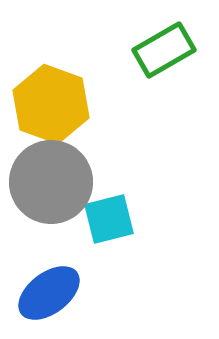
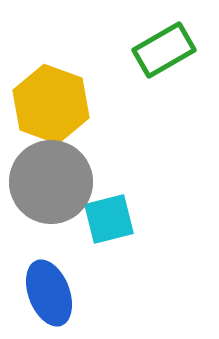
blue ellipse: rotated 74 degrees counterclockwise
